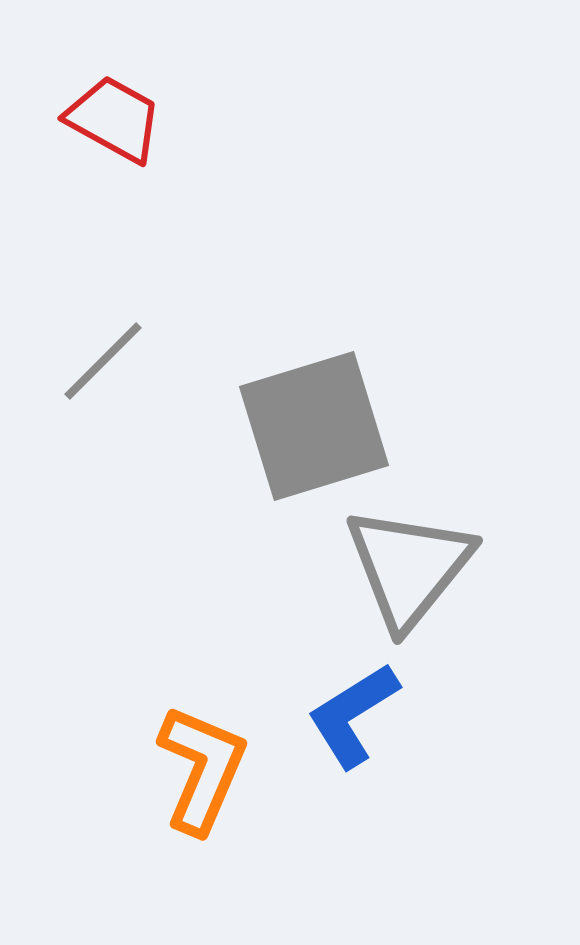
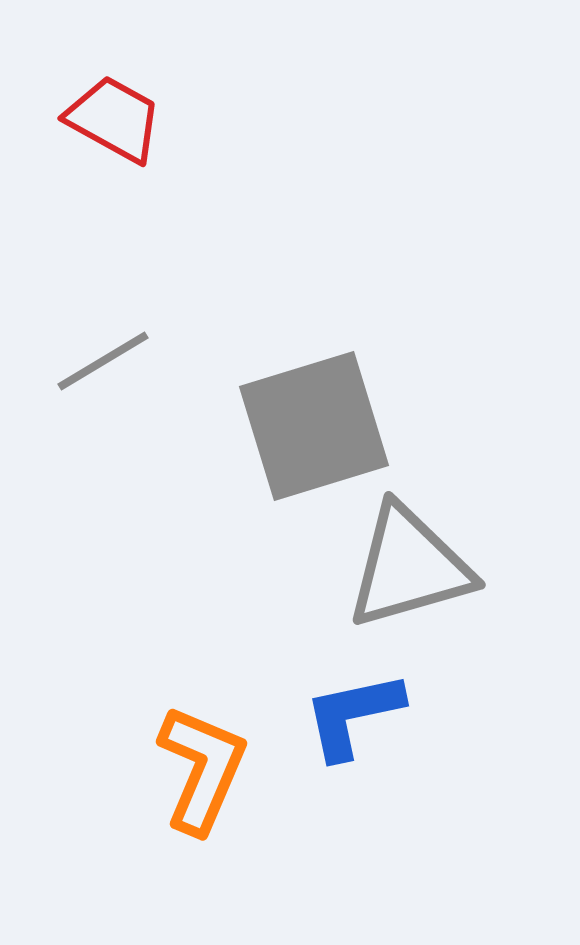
gray line: rotated 14 degrees clockwise
gray triangle: rotated 35 degrees clockwise
blue L-shape: rotated 20 degrees clockwise
